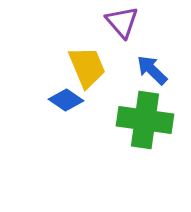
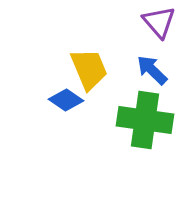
purple triangle: moved 37 px right
yellow trapezoid: moved 2 px right, 2 px down
